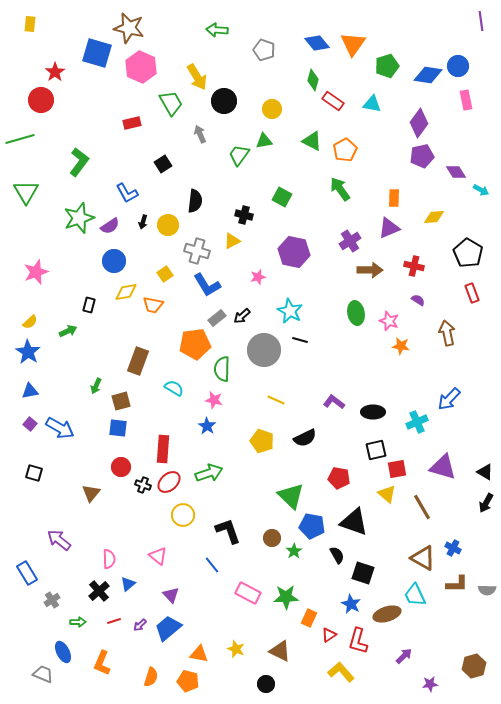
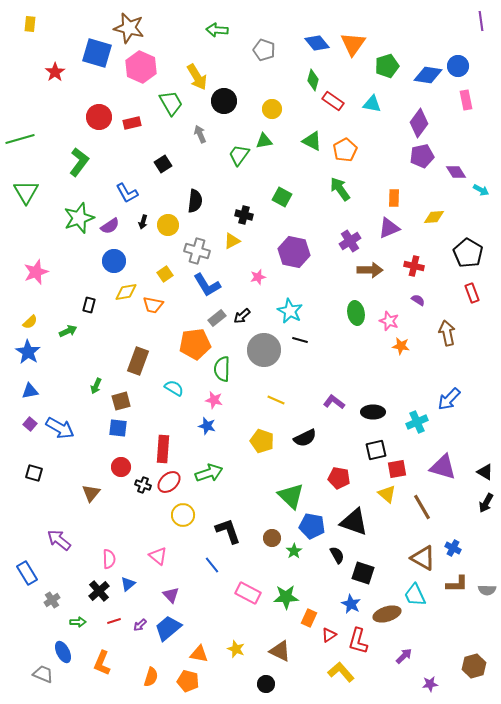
red circle at (41, 100): moved 58 px right, 17 px down
blue star at (207, 426): rotated 18 degrees counterclockwise
